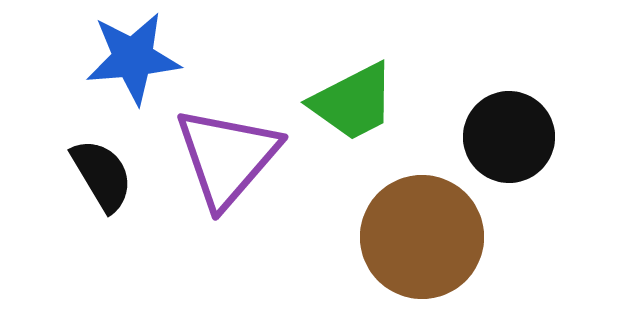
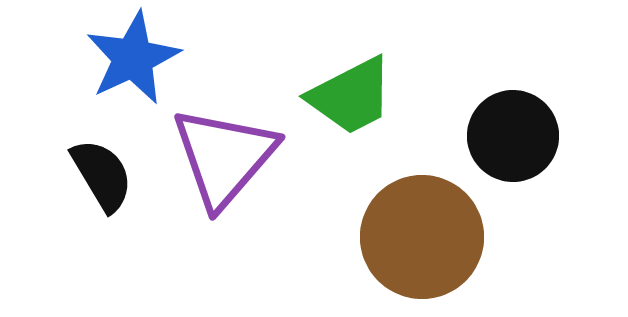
blue star: rotated 20 degrees counterclockwise
green trapezoid: moved 2 px left, 6 px up
black circle: moved 4 px right, 1 px up
purple triangle: moved 3 px left
